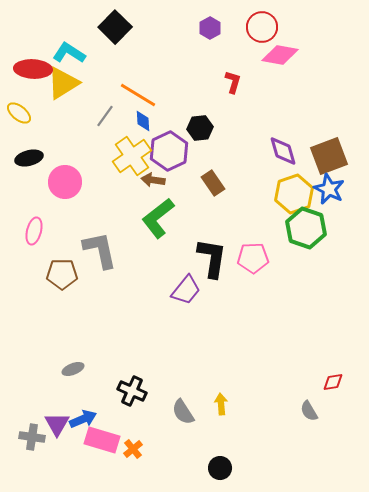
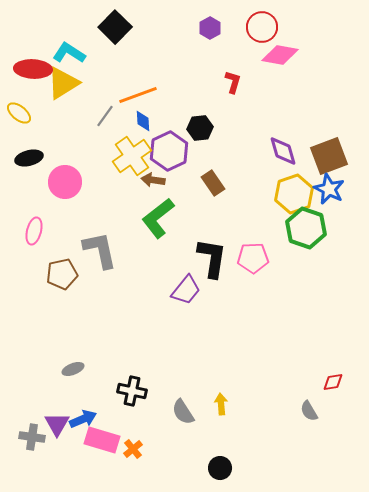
orange line at (138, 95): rotated 51 degrees counterclockwise
brown pentagon at (62, 274): rotated 12 degrees counterclockwise
black cross at (132, 391): rotated 12 degrees counterclockwise
